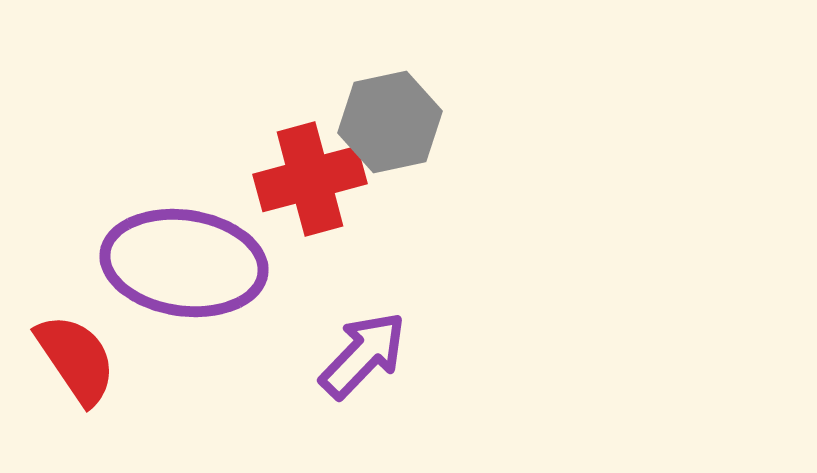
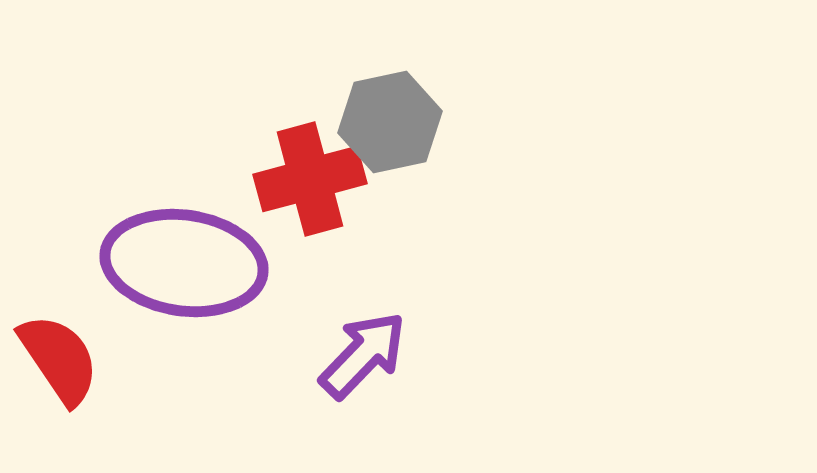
red semicircle: moved 17 px left
